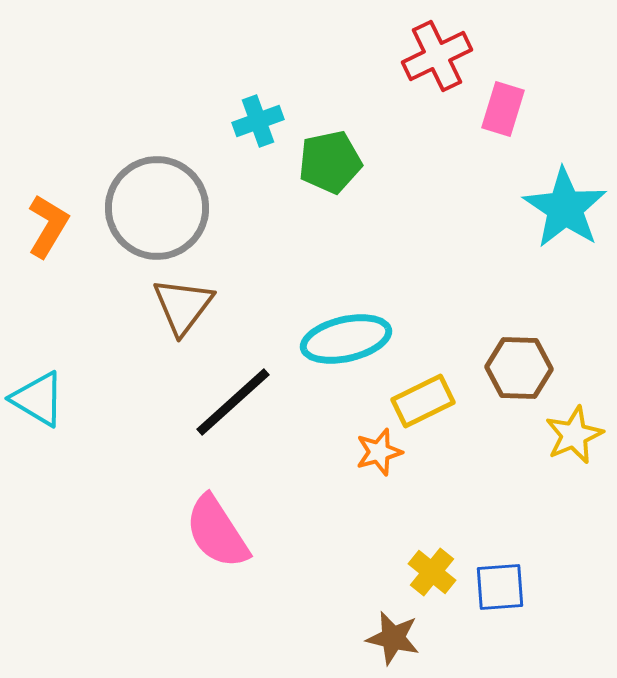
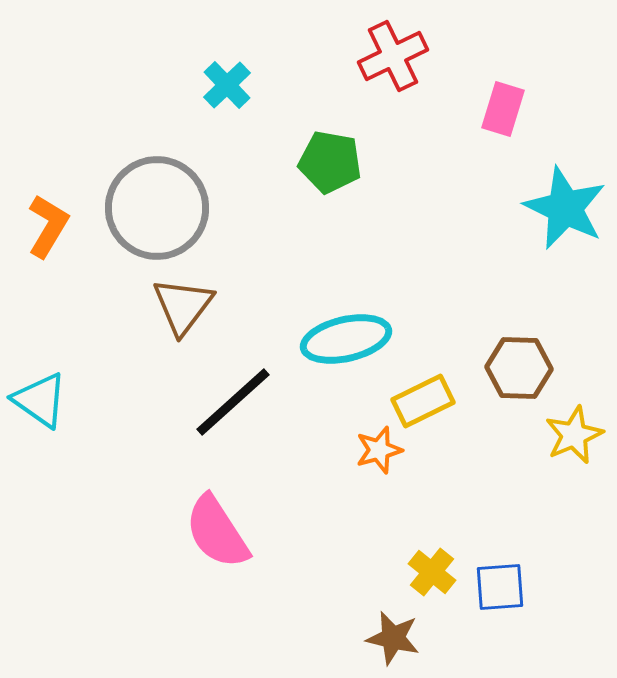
red cross: moved 44 px left
cyan cross: moved 31 px left, 36 px up; rotated 24 degrees counterclockwise
green pentagon: rotated 22 degrees clockwise
cyan star: rotated 8 degrees counterclockwise
cyan triangle: moved 2 px right, 1 px down; rotated 4 degrees clockwise
orange star: moved 2 px up
